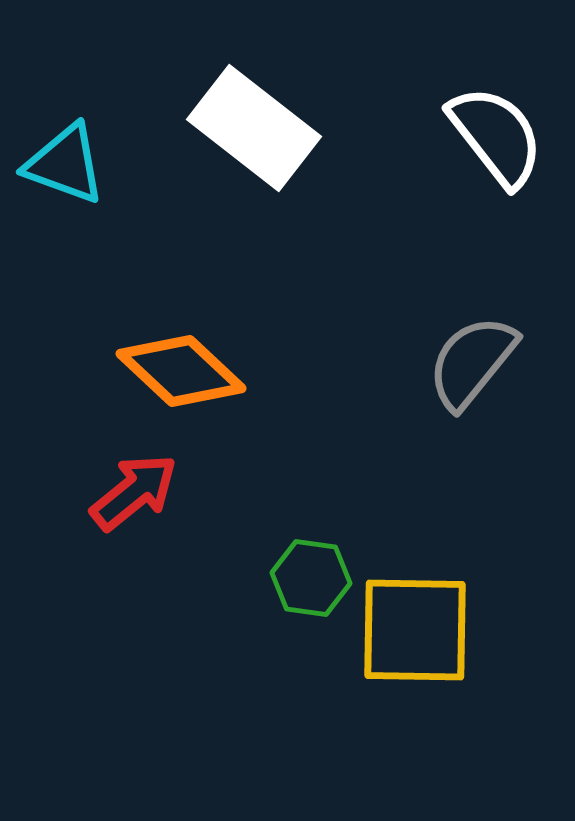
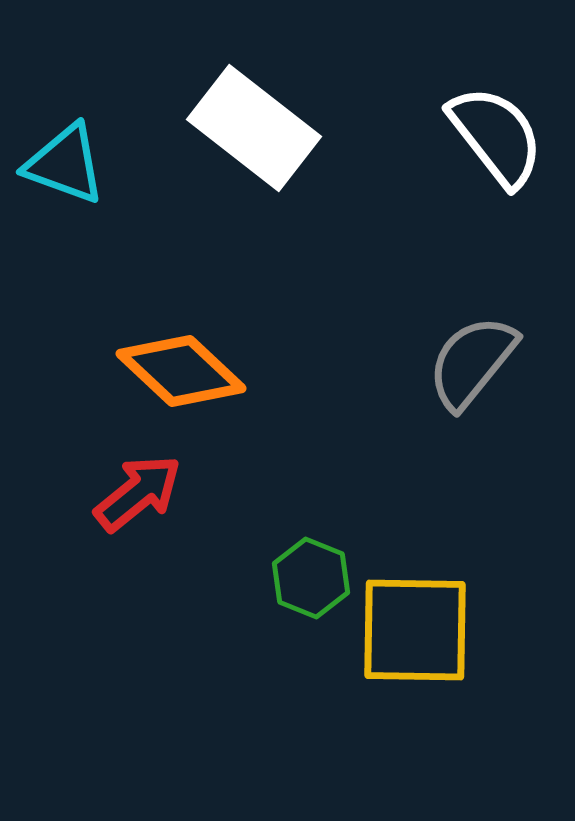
red arrow: moved 4 px right, 1 px down
green hexagon: rotated 14 degrees clockwise
